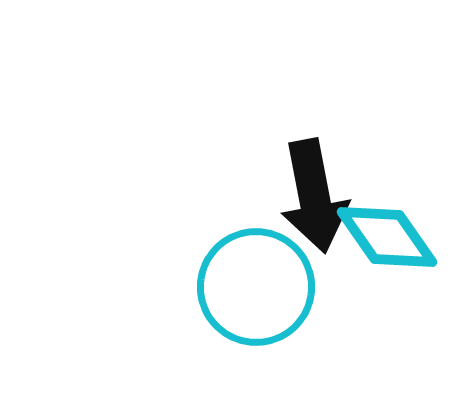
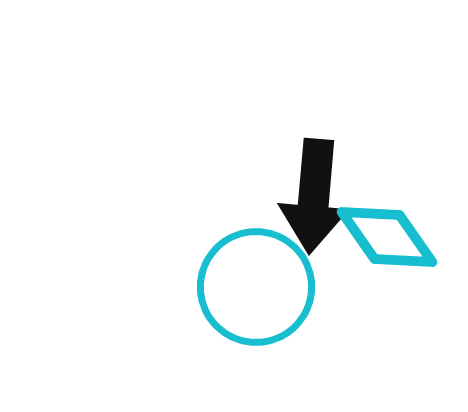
black arrow: rotated 16 degrees clockwise
